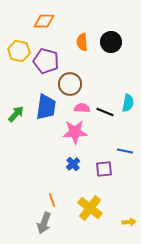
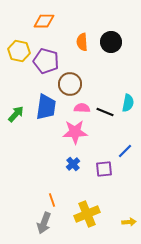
blue line: rotated 56 degrees counterclockwise
yellow cross: moved 3 px left, 6 px down; rotated 30 degrees clockwise
